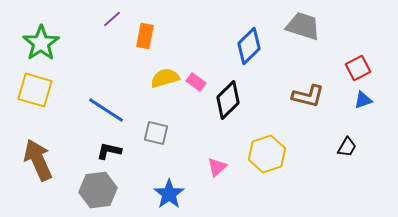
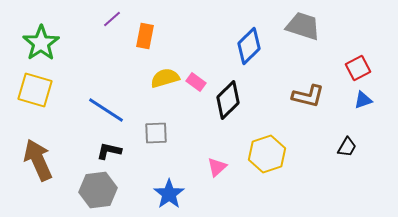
gray square: rotated 15 degrees counterclockwise
